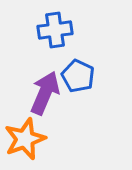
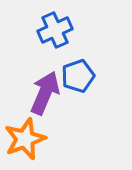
blue cross: rotated 16 degrees counterclockwise
blue pentagon: rotated 28 degrees clockwise
